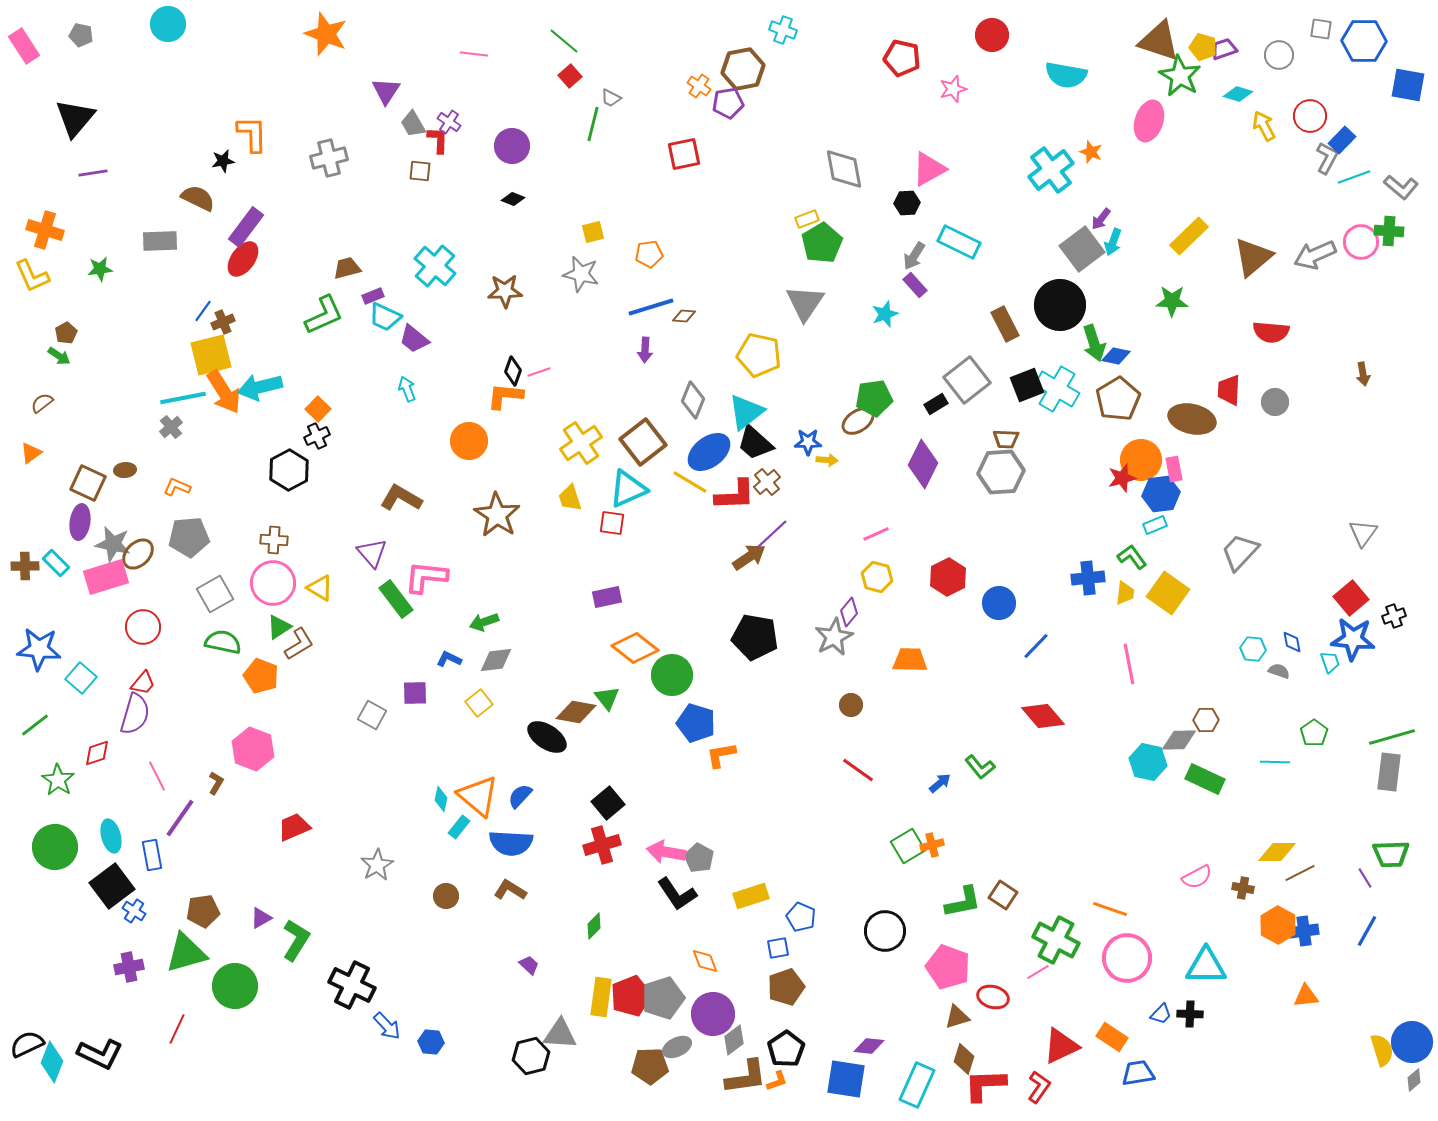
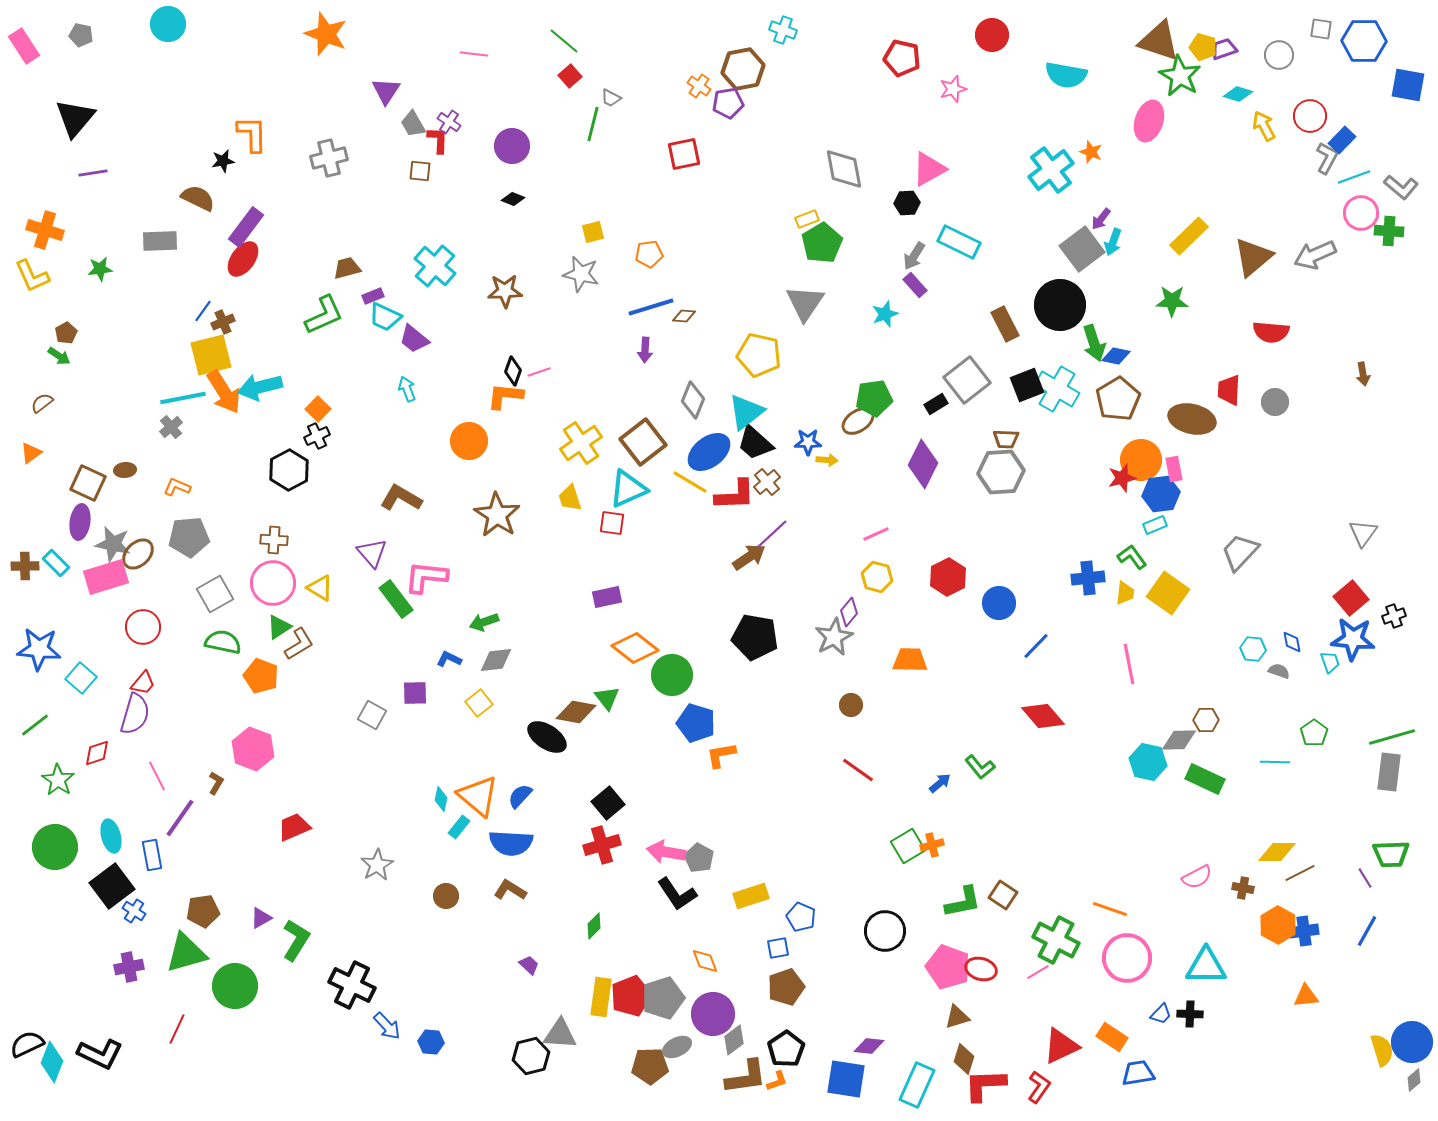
pink circle at (1361, 242): moved 29 px up
red ellipse at (993, 997): moved 12 px left, 28 px up
